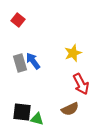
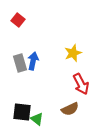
blue arrow: rotated 48 degrees clockwise
green triangle: rotated 24 degrees clockwise
